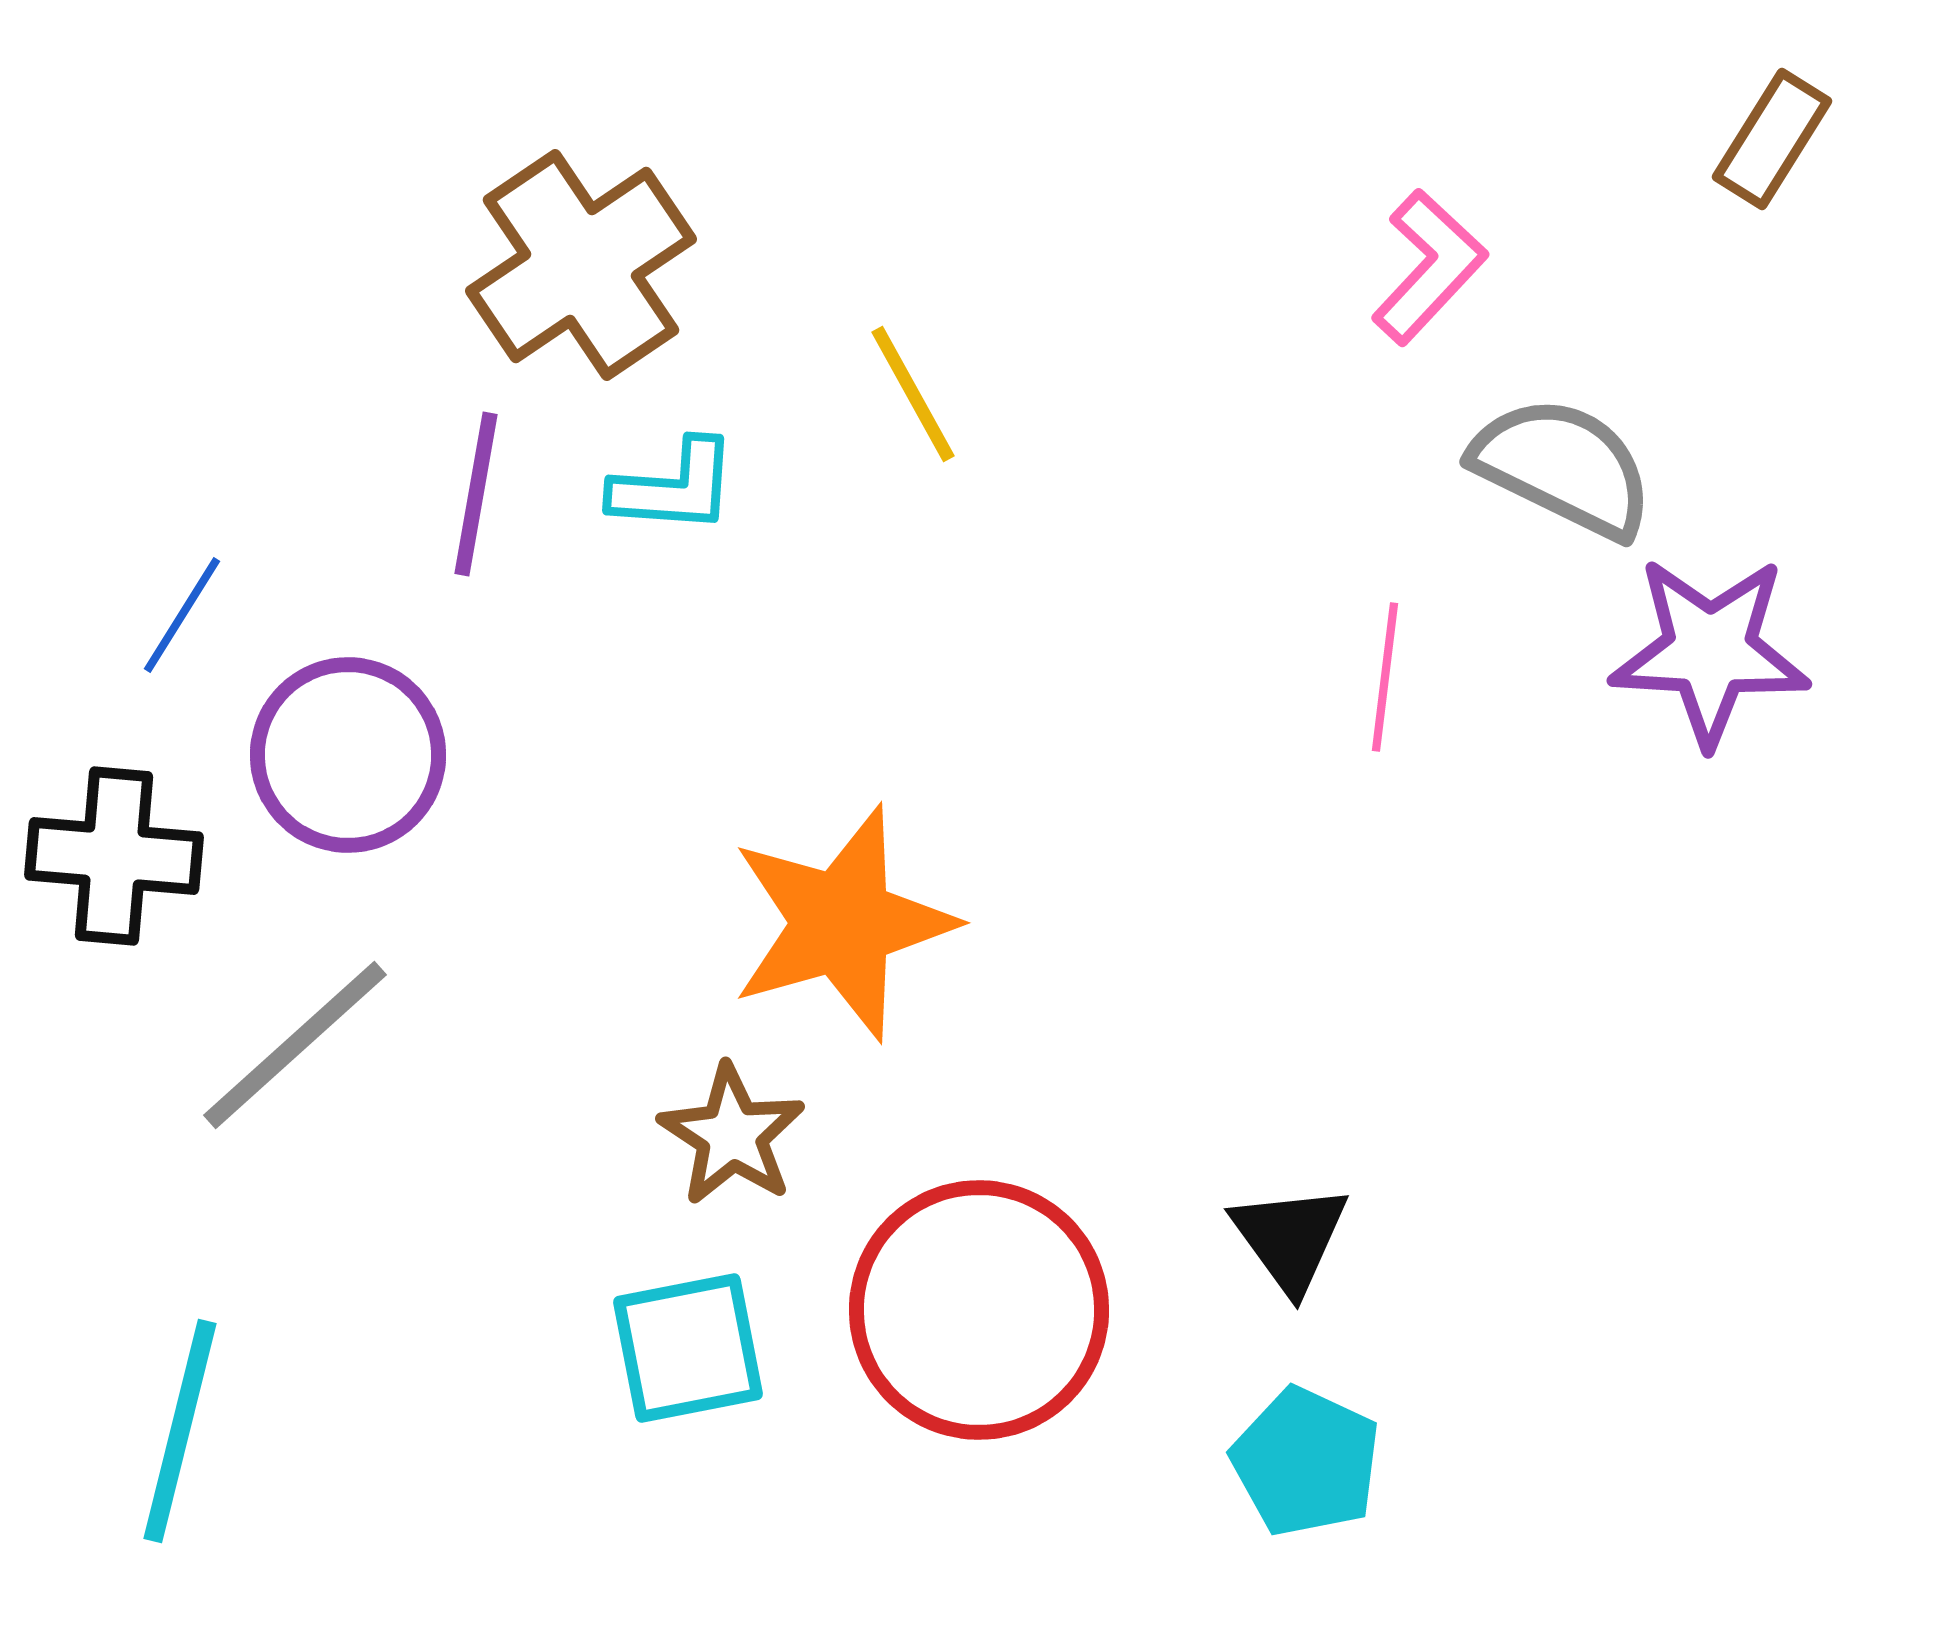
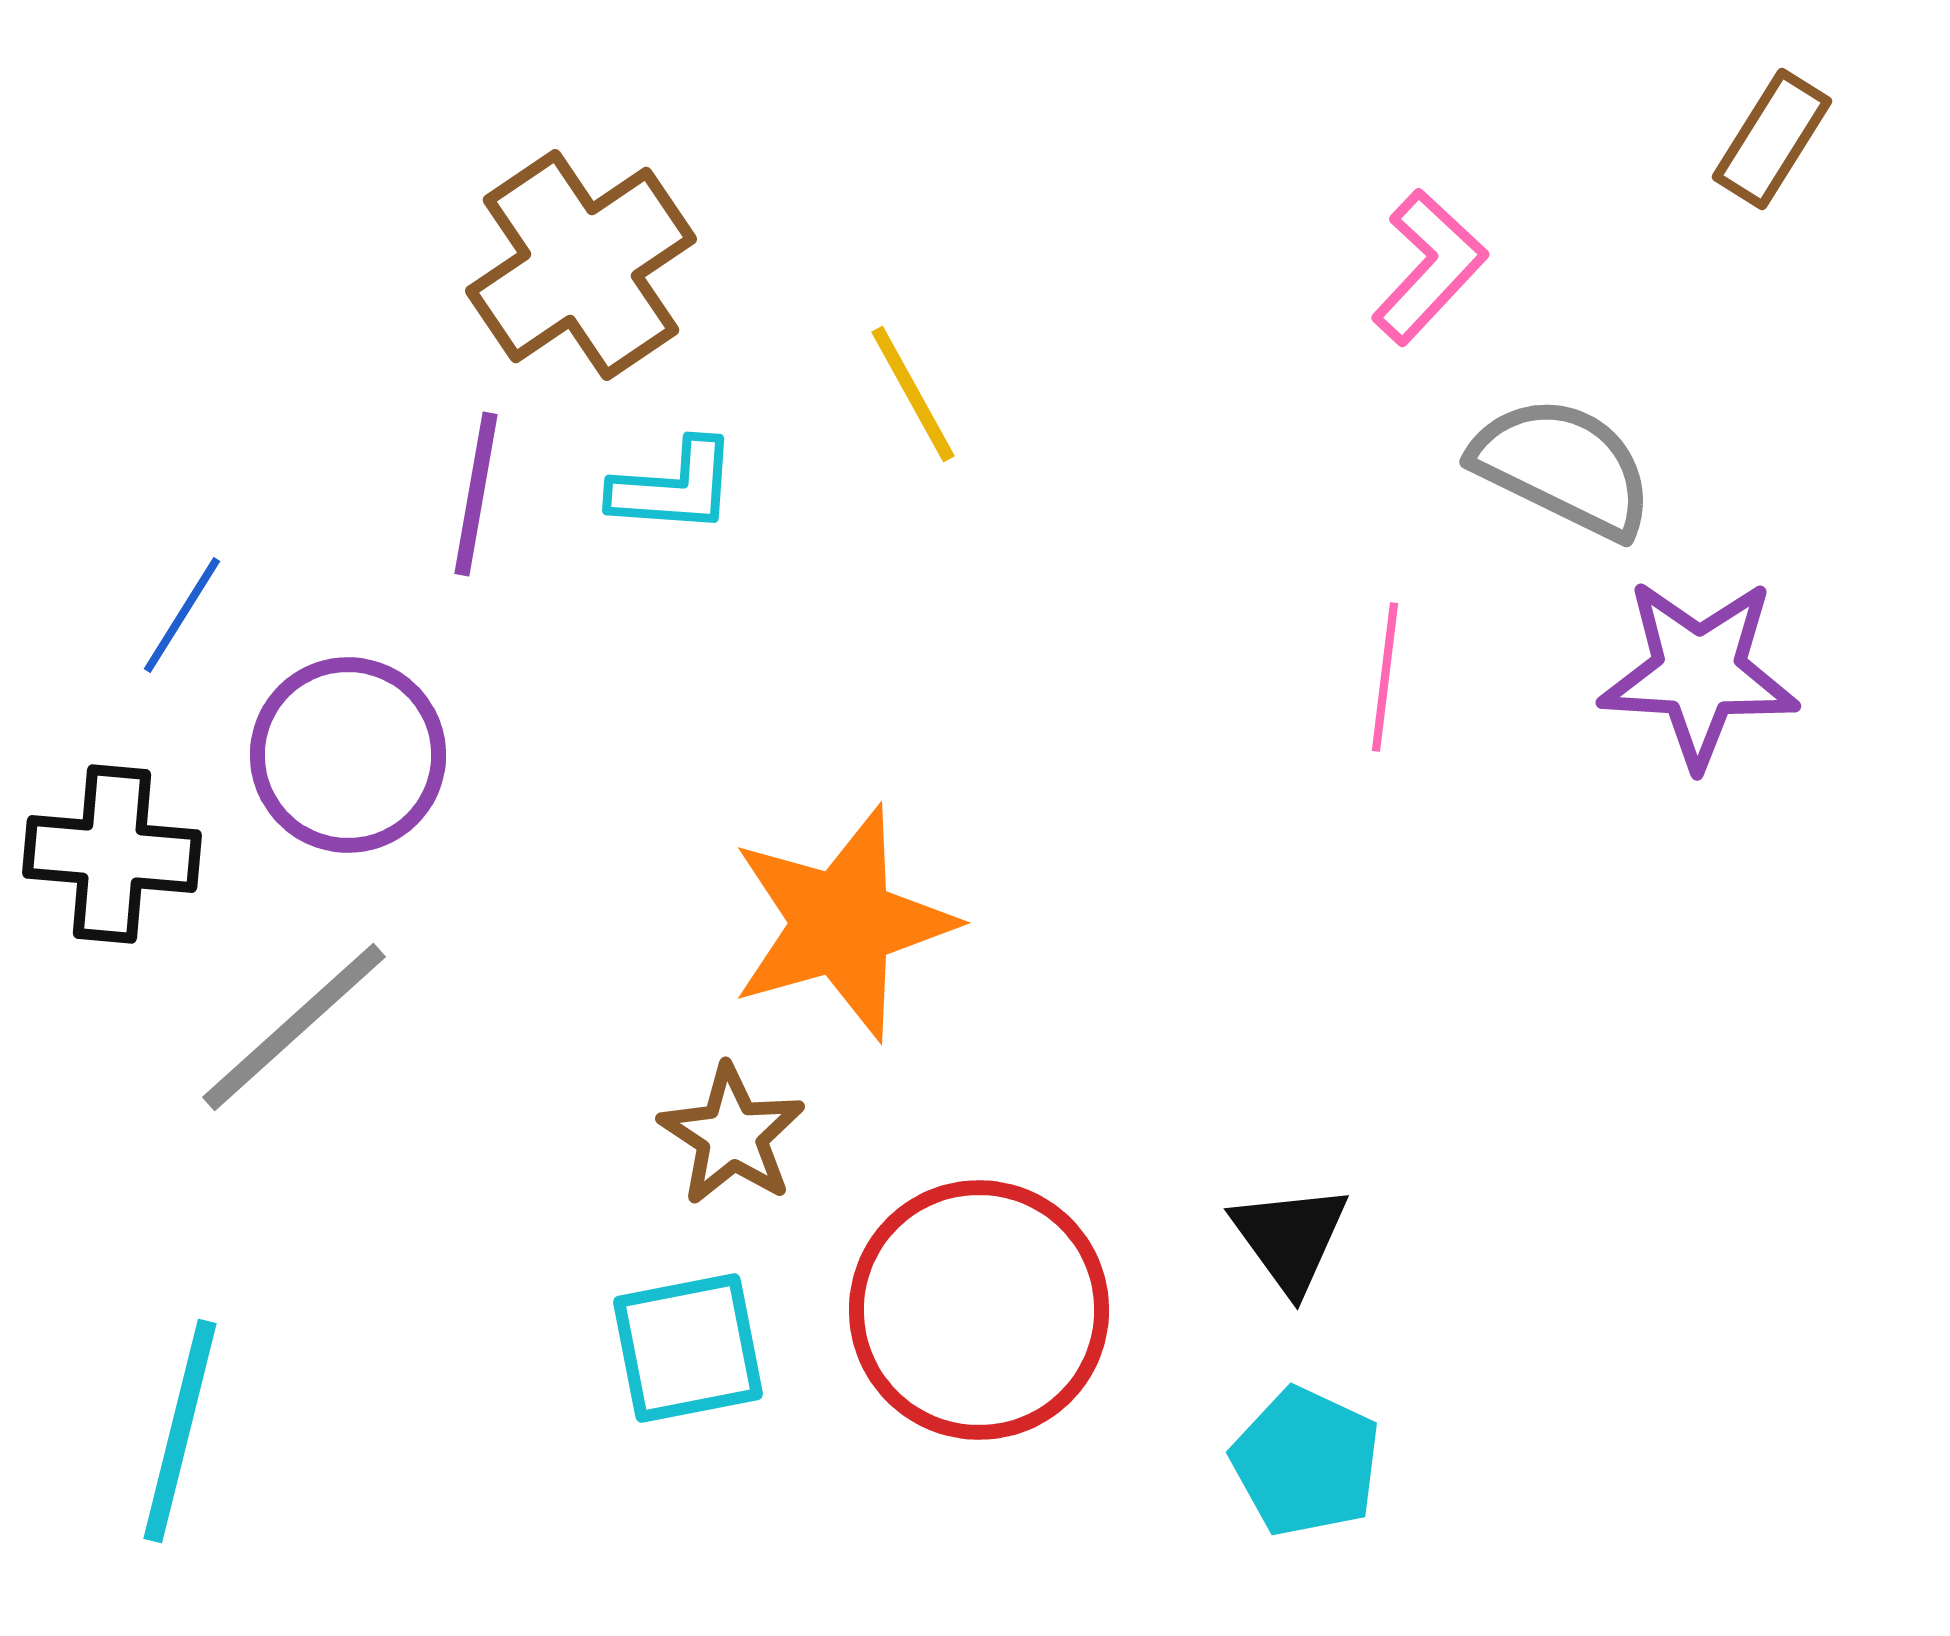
purple star: moved 11 px left, 22 px down
black cross: moved 2 px left, 2 px up
gray line: moved 1 px left, 18 px up
